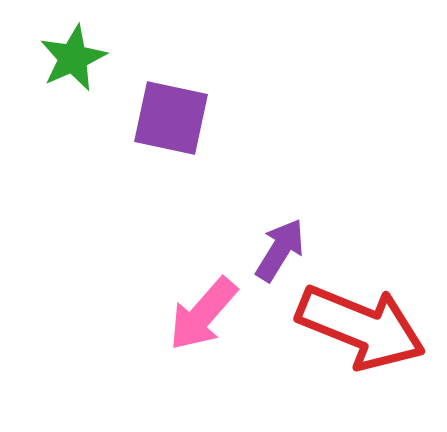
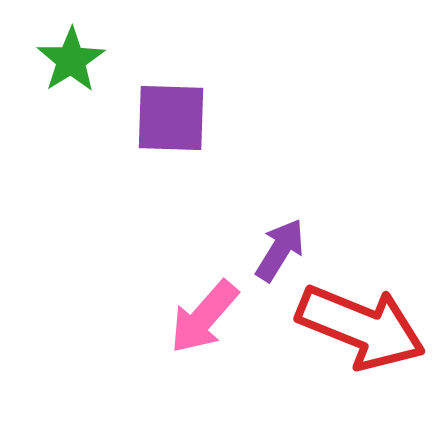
green star: moved 2 px left, 2 px down; rotated 8 degrees counterclockwise
purple square: rotated 10 degrees counterclockwise
pink arrow: moved 1 px right, 3 px down
